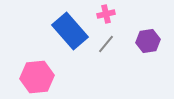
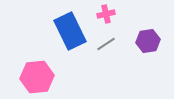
blue rectangle: rotated 15 degrees clockwise
gray line: rotated 18 degrees clockwise
